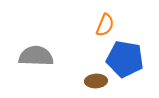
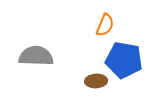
blue pentagon: moved 1 px left, 1 px down
